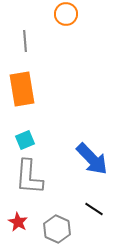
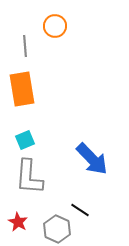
orange circle: moved 11 px left, 12 px down
gray line: moved 5 px down
black line: moved 14 px left, 1 px down
